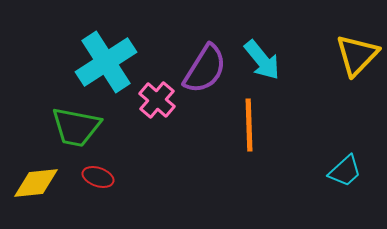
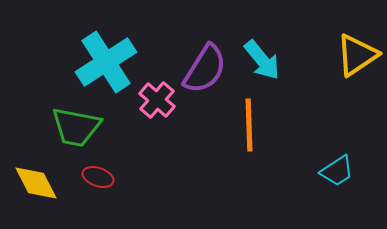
yellow triangle: rotated 12 degrees clockwise
cyan trapezoid: moved 8 px left; rotated 9 degrees clockwise
yellow diamond: rotated 69 degrees clockwise
